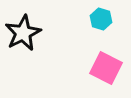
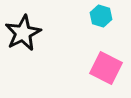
cyan hexagon: moved 3 px up
